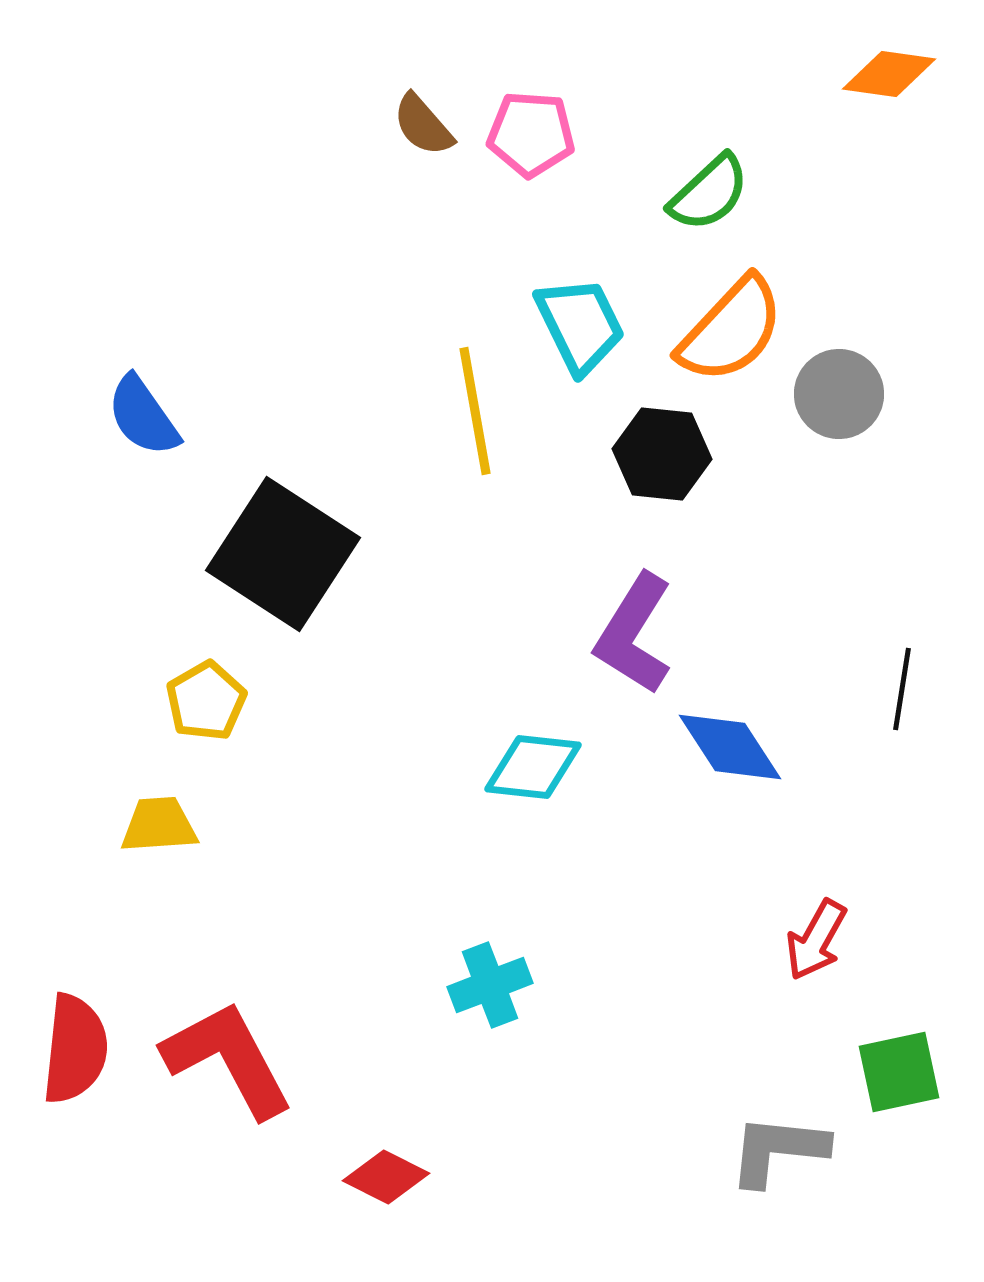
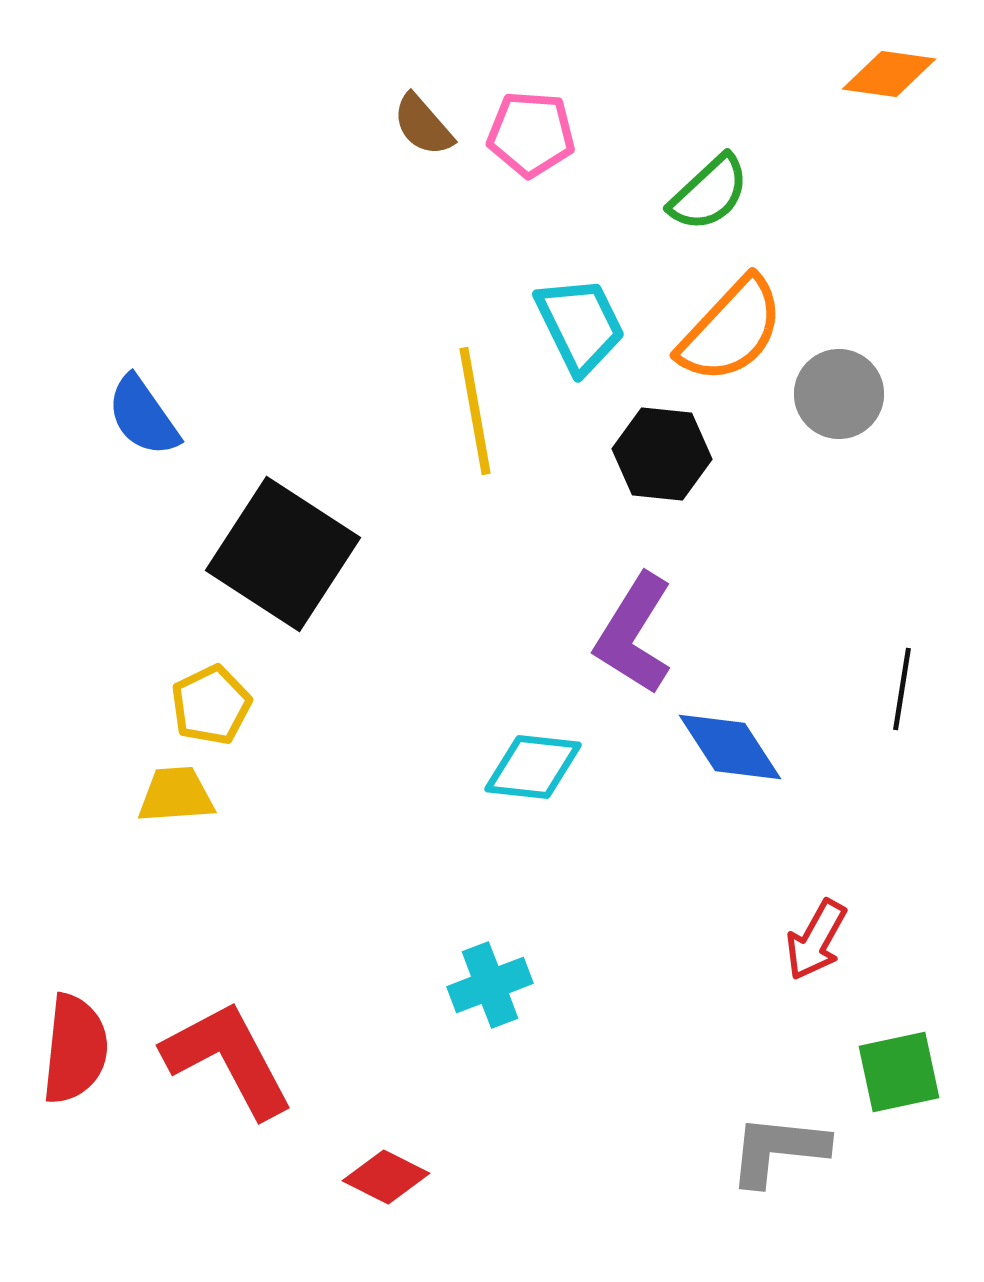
yellow pentagon: moved 5 px right, 4 px down; rotated 4 degrees clockwise
yellow trapezoid: moved 17 px right, 30 px up
